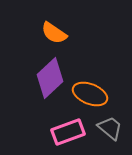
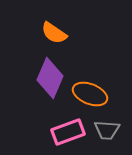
purple diamond: rotated 24 degrees counterclockwise
gray trapezoid: moved 3 px left, 2 px down; rotated 144 degrees clockwise
